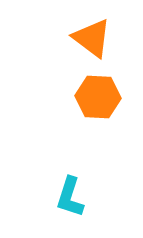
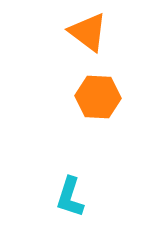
orange triangle: moved 4 px left, 6 px up
